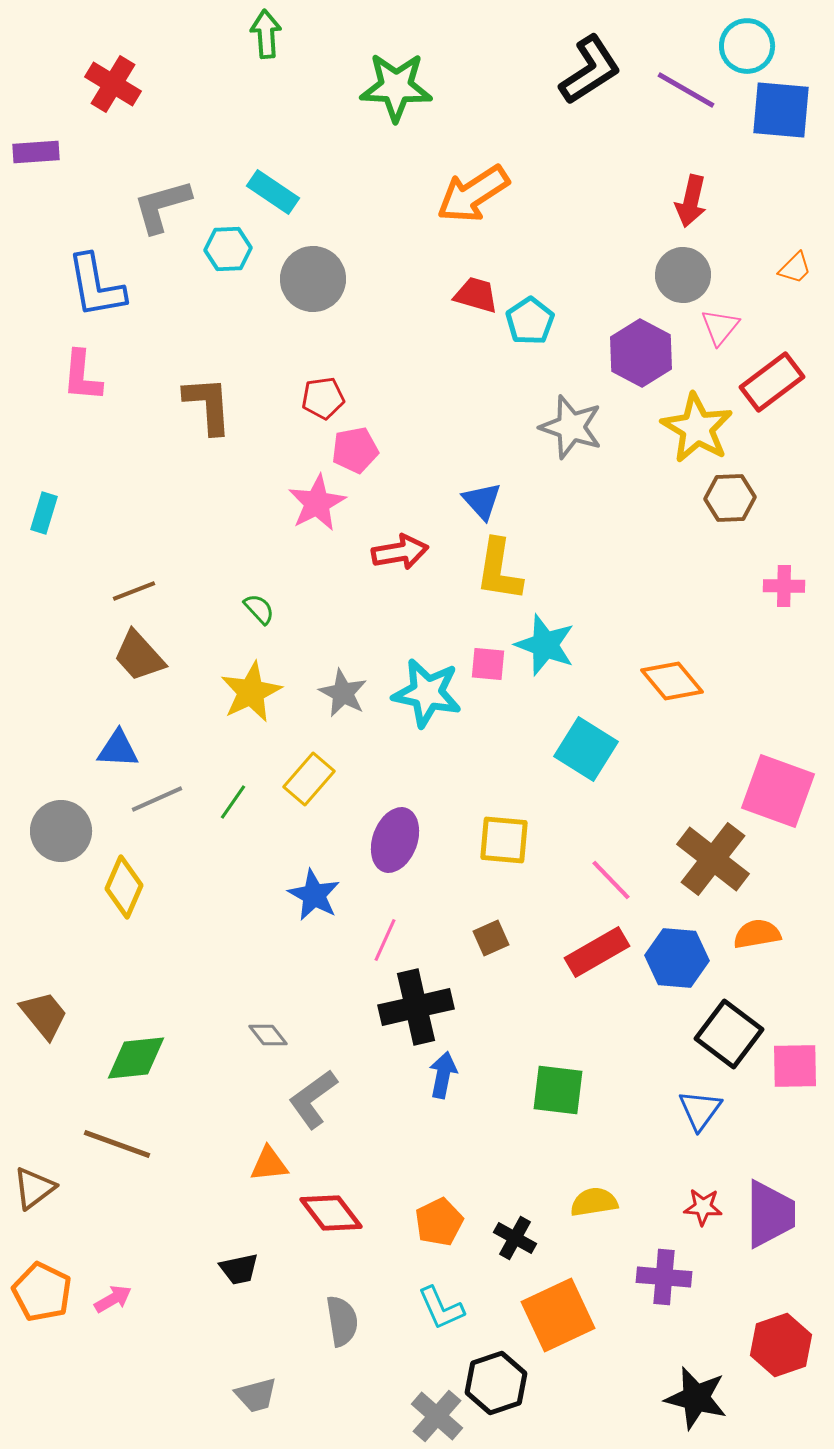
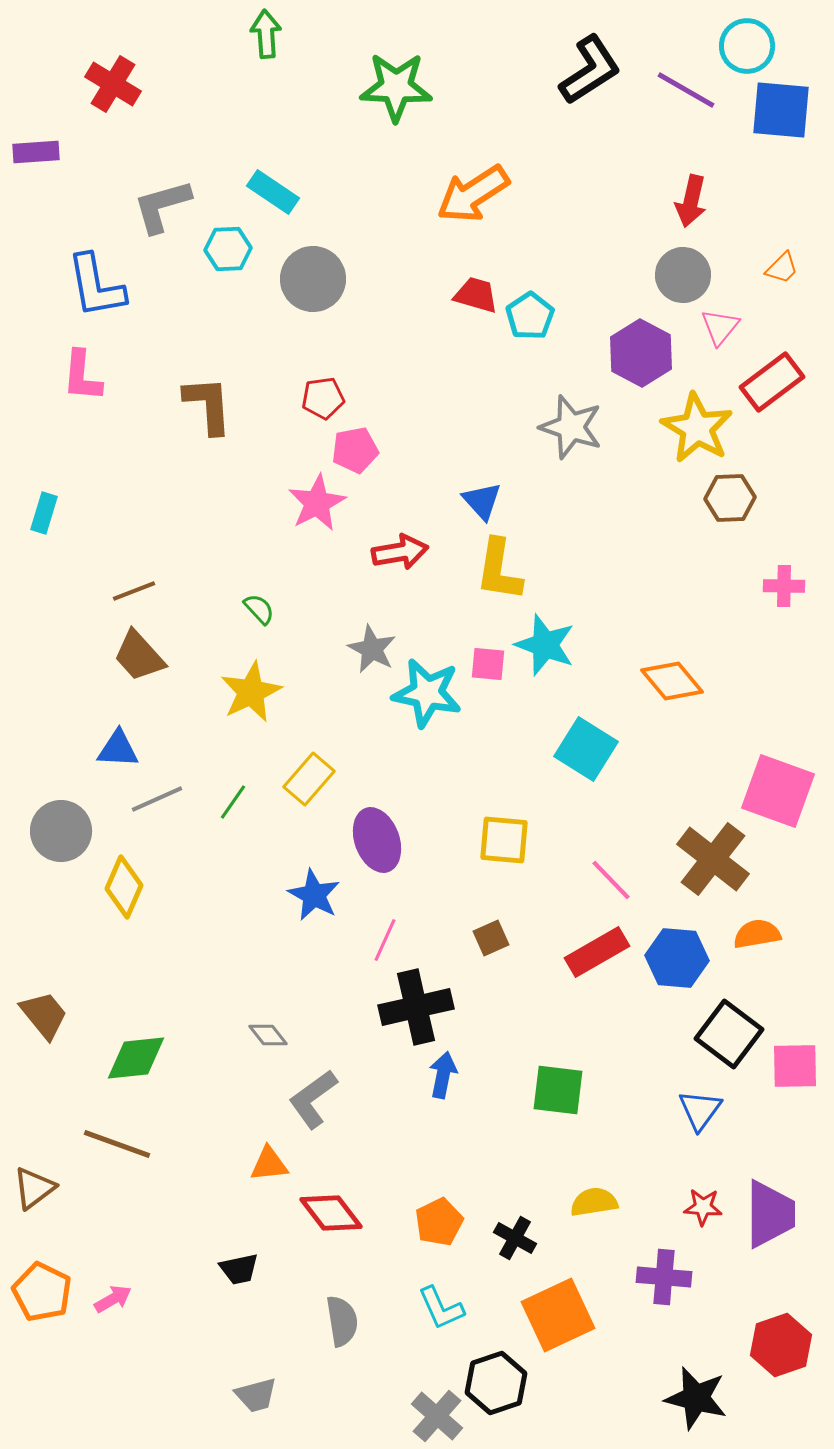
orange trapezoid at (795, 268): moved 13 px left
cyan pentagon at (530, 321): moved 5 px up
gray star at (343, 693): moved 29 px right, 44 px up
purple ellipse at (395, 840): moved 18 px left; rotated 40 degrees counterclockwise
